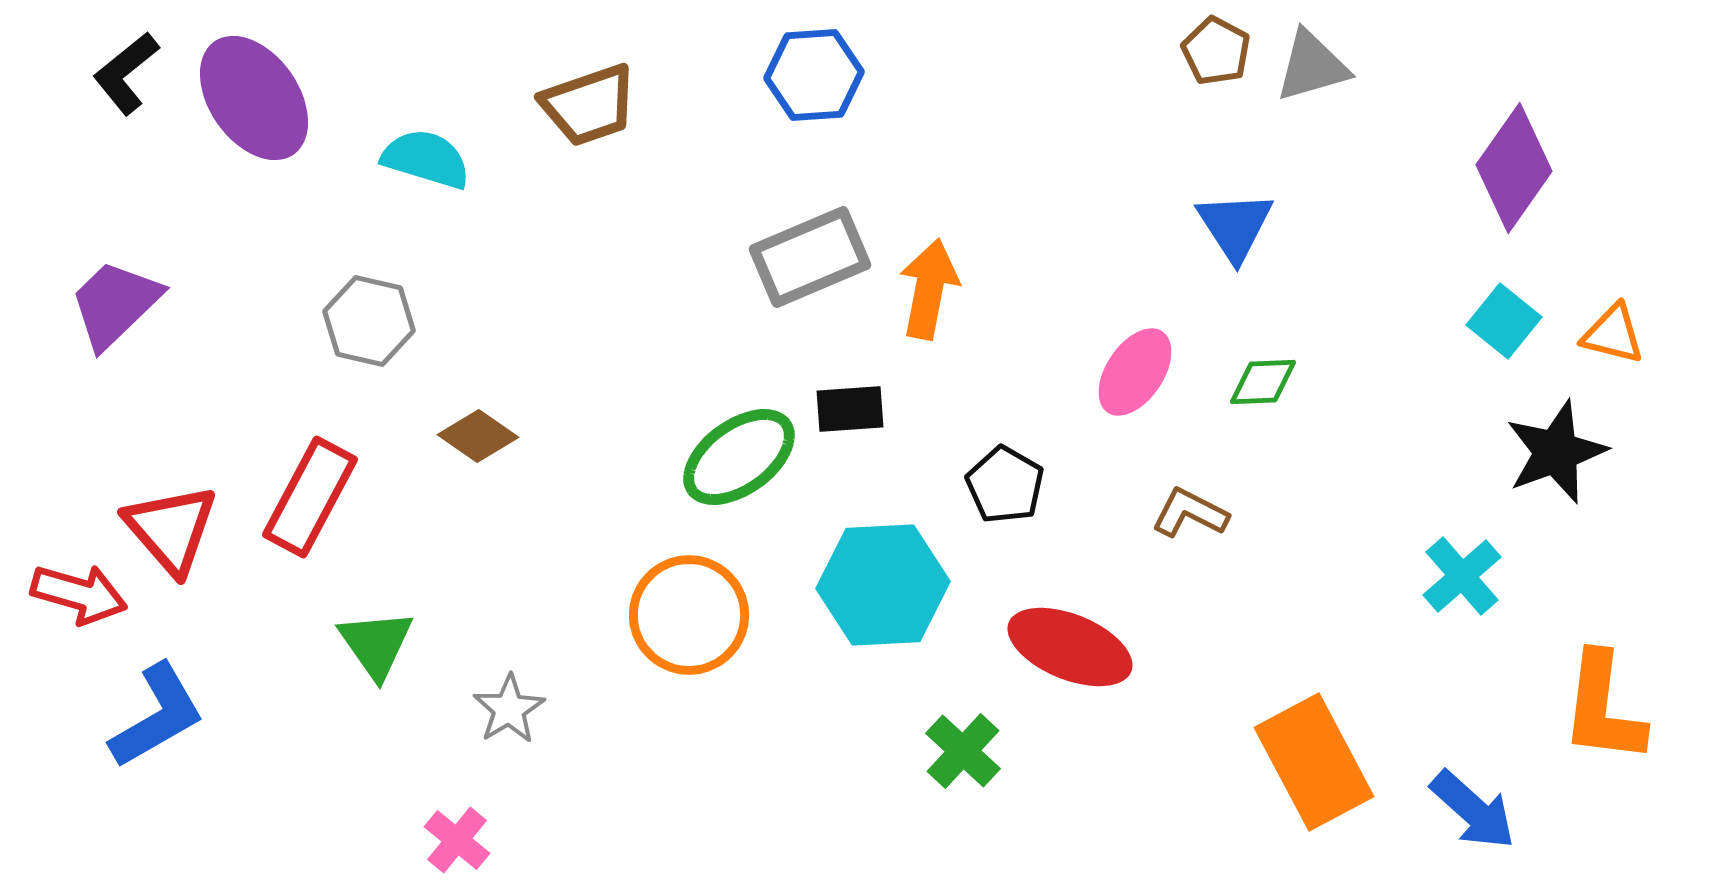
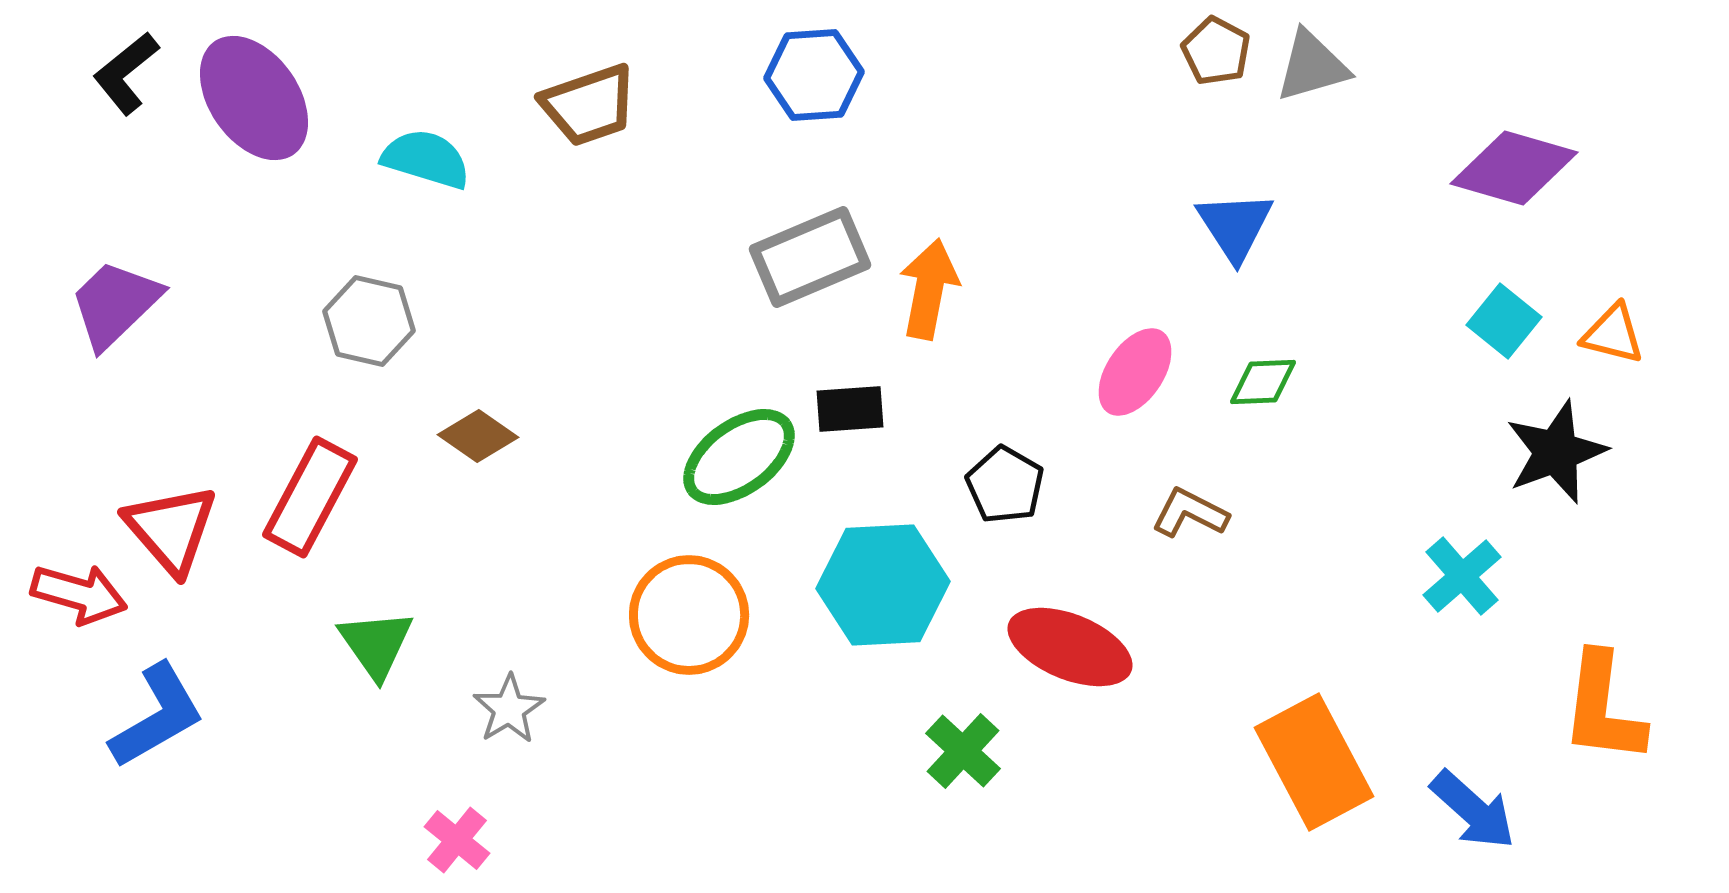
purple diamond: rotated 71 degrees clockwise
